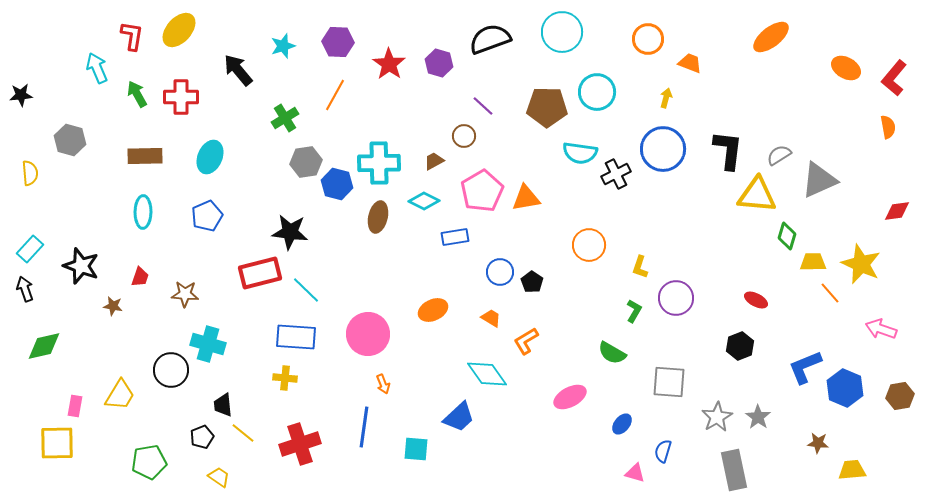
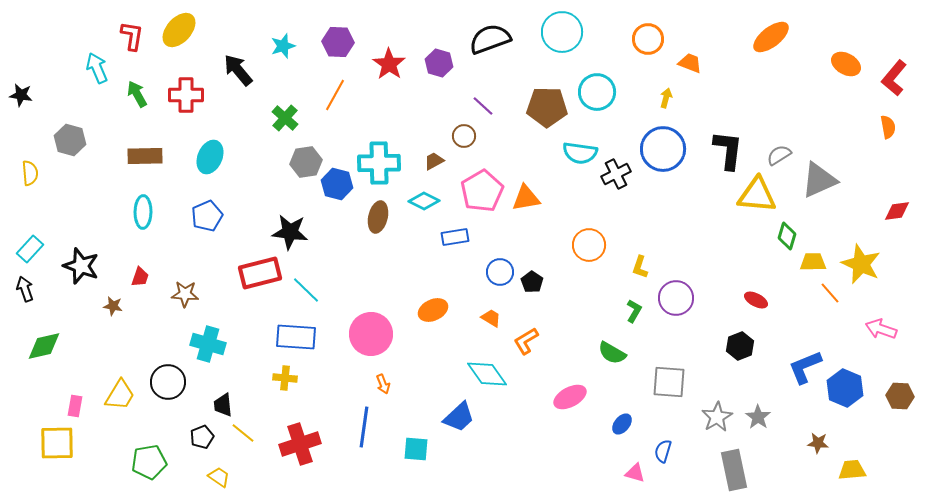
orange ellipse at (846, 68): moved 4 px up
black star at (21, 95): rotated 15 degrees clockwise
red cross at (181, 97): moved 5 px right, 2 px up
green cross at (285, 118): rotated 16 degrees counterclockwise
pink circle at (368, 334): moved 3 px right
black circle at (171, 370): moved 3 px left, 12 px down
brown hexagon at (900, 396): rotated 12 degrees clockwise
